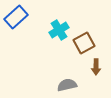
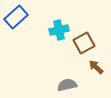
cyan cross: rotated 18 degrees clockwise
brown arrow: rotated 133 degrees clockwise
